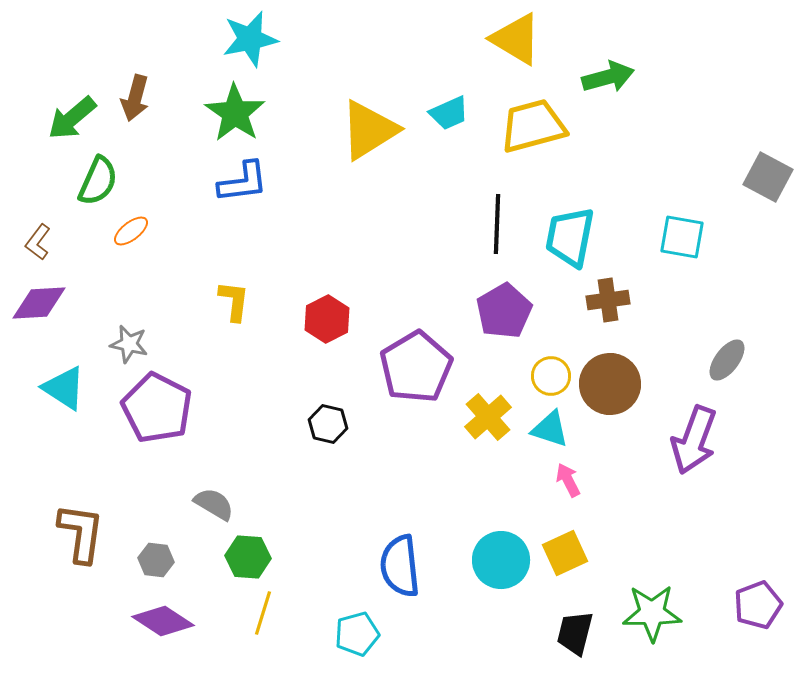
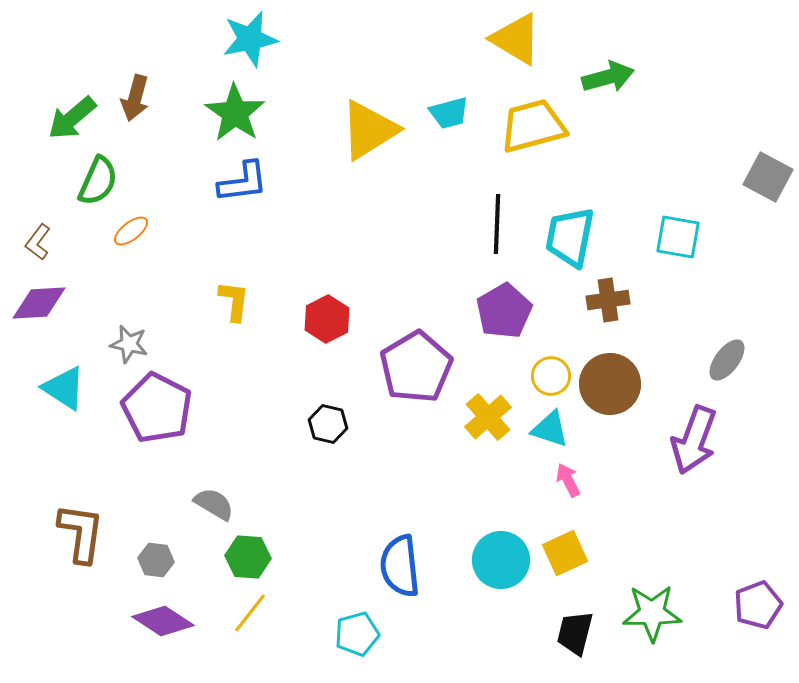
cyan trapezoid at (449, 113): rotated 9 degrees clockwise
cyan square at (682, 237): moved 4 px left
yellow line at (263, 613): moved 13 px left; rotated 21 degrees clockwise
